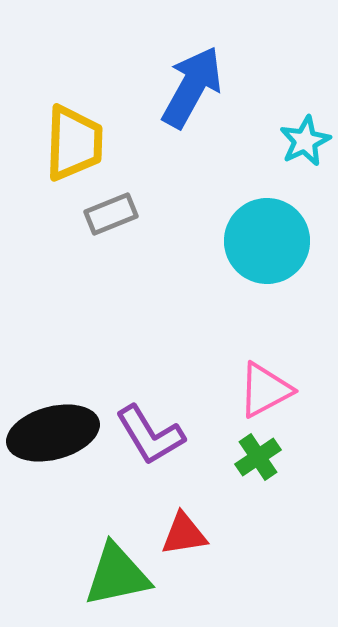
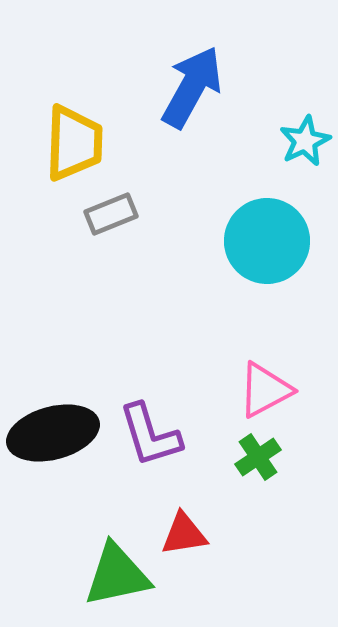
purple L-shape: rotated 14 degrees clockwise
